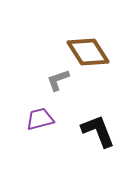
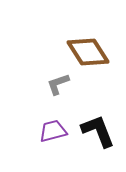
gray L-shape: moved 4 px down
purple trapezoid: moved 13 px right, 12 px down
